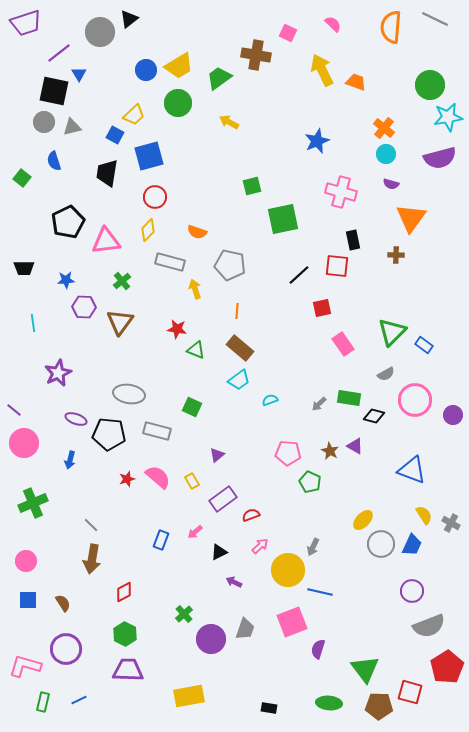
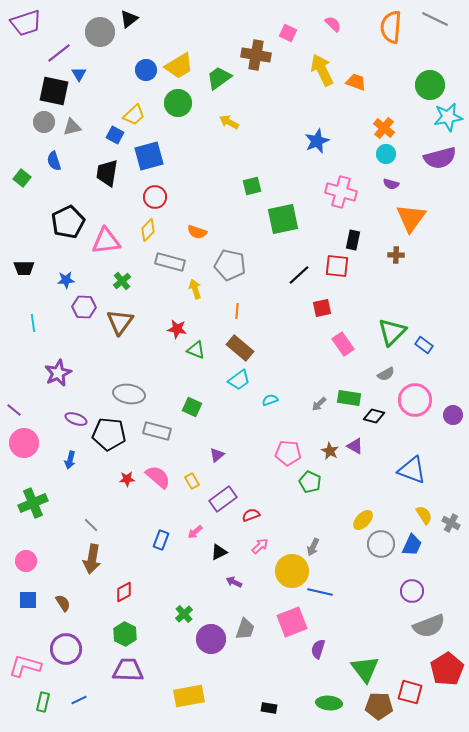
black rectangle at (353, 240): rotated 24 degrees clockwise
red star at (127, 479): rotated 14 degrees clockwise
yellow circle at (288, 570): moved 4 px right, 1 px down
red pentagon at (447, 667): moved 2 px down
